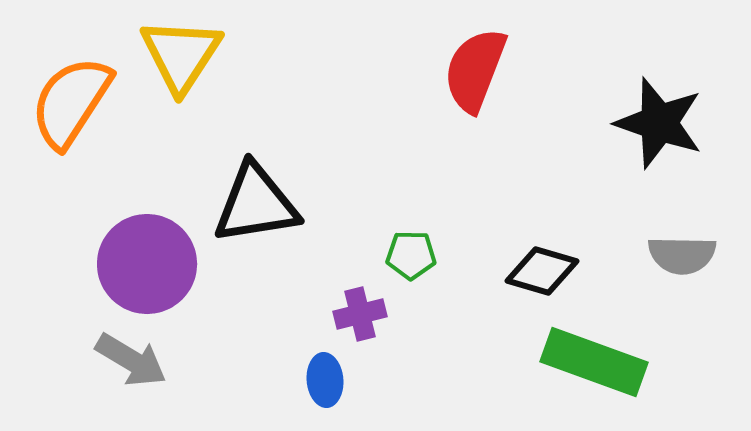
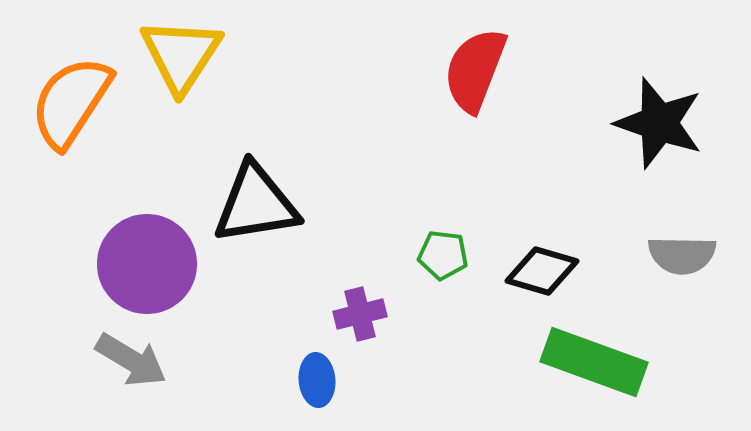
green pentagon: moved 32 px right; rotated 6 degrees clockwise
blue ellipse: moved 8 px left
